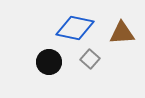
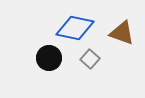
brown triangle: rotated 24 degrees clockwise
black circle: moved 4 px up
